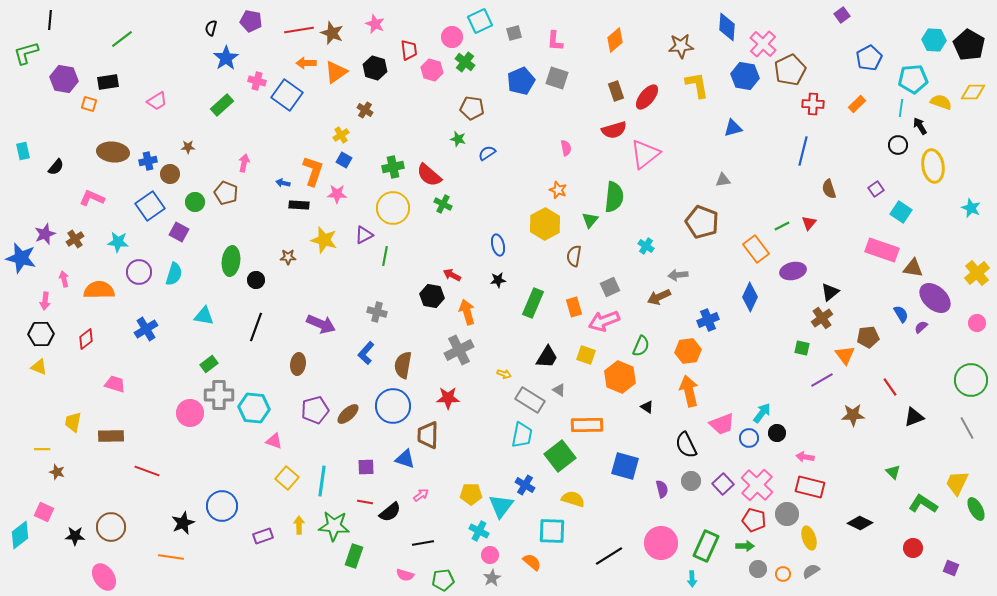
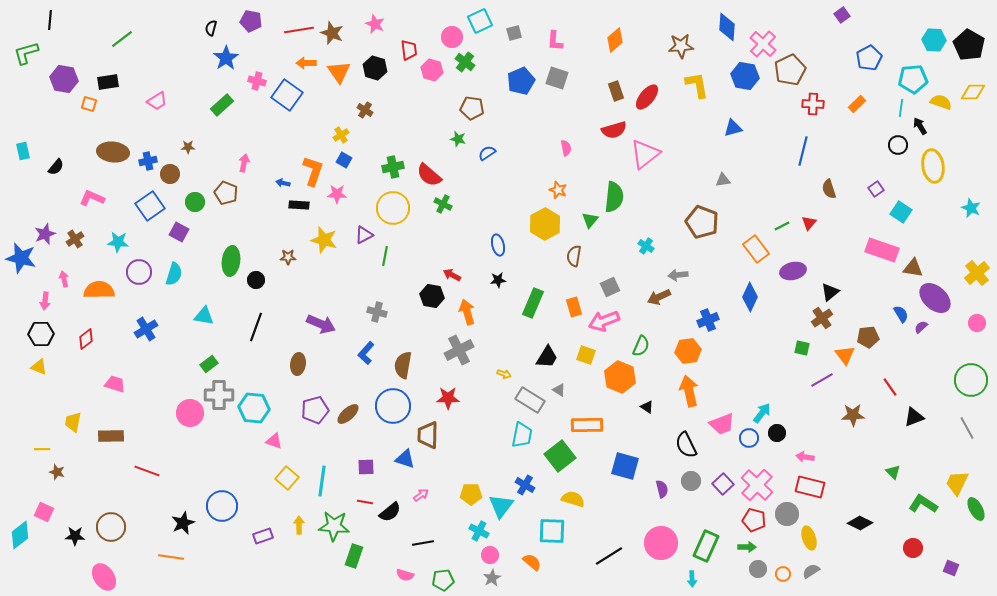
orange triangle at (336, 72): moved 3 px right; rotated 30 degrees counterclockwise
green arrow at (745, 546): moved 2 px right, 1 px down
